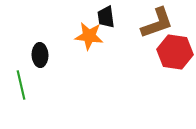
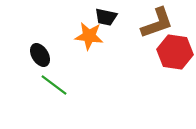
black trapezoid: rotated 70 degrees counterclockwise
black ellipse: rotated 30 degrees counterclockwise
green line: moved 33 px right; rotated 40 degrees counterclockwise
